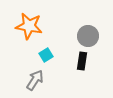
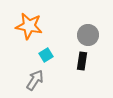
gray circle: moved 1 px up
